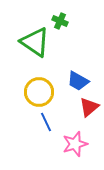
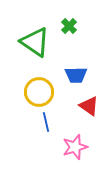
green cross: moved 9 px right, 5 px down; rotated 21 degrees clockwise
blue trapezoid: moved 2 px left, 6 px up; rotated 30 degrees counterclockwise
red triangle: moved 1 px up; rotated 45 degrees counterclockwise
blue line: rotated 12 degrees clockwise
pink star: moved 3 px down
